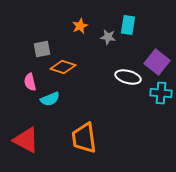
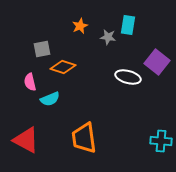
cyan cross: moved 48 px down
